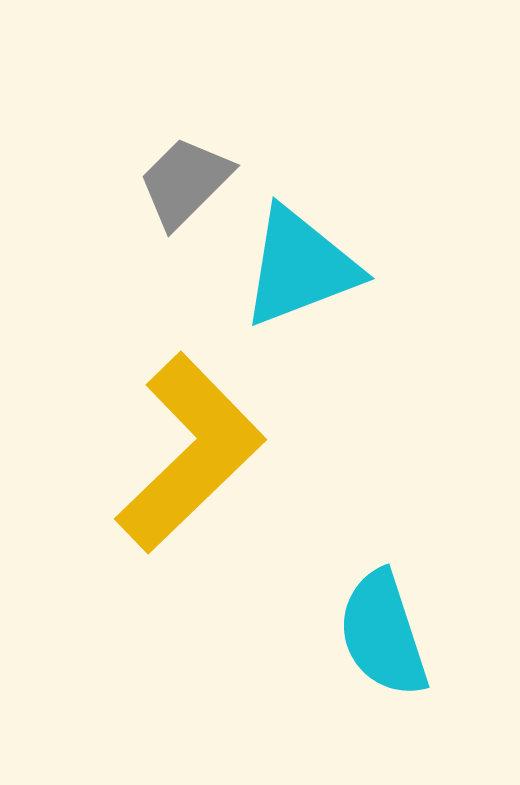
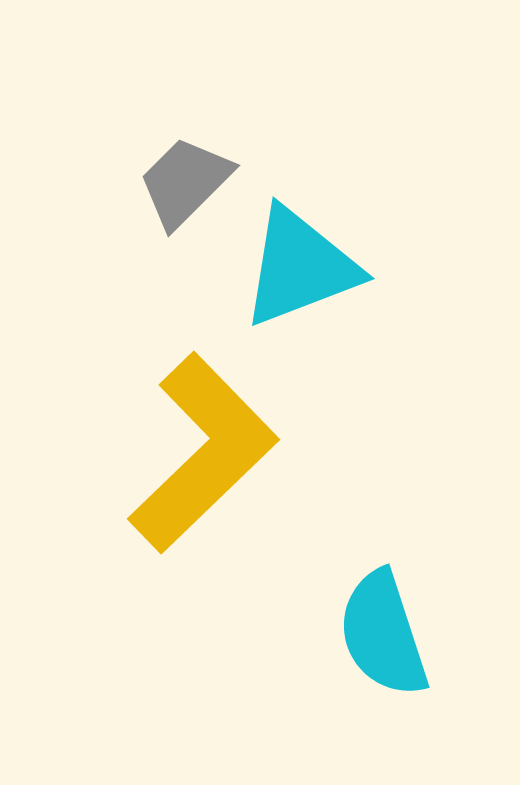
yellow L-shape: moved 13 px right
